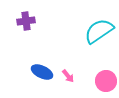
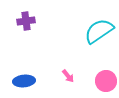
blue ellipse: moved 18 px left, 9 px down; rotated 30 degrees counterclockwise
